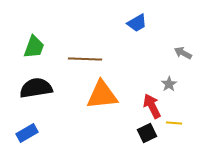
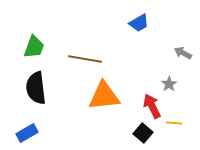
blue trapezoid: moved 2 px right
brown line: rotated 8 degrees clockwise
black semicircle: rotated 88 degrees counterclockwise
orange triangle: moved 2 px right, 1 px down
black square: moved 4 px left; rotated 24 degrees counterclockwise
